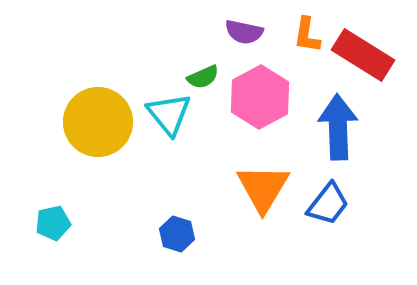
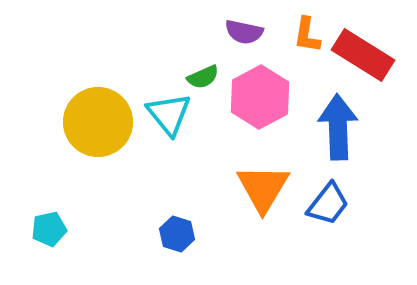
cyan pentagon: moved 4 px left, 6 px down
